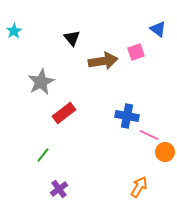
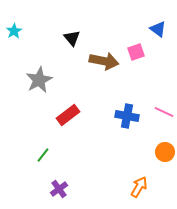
brown arrow: moved 1 px right; rotated 20 degrees clockwise
gray star: moved 2 px left, 2 px up
red rectangle: moved 4 px right, 2 px down
pink line: moved 15 px right, 23 px up
